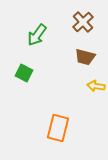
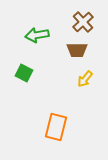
green arrow: rotated 45 degrees clockwise
brown trapezoid: moved 8 px left, 7 px up; rotated 15 degrees counterclockwise
yellow arrow: moved 11 px left, 7 px up; rotated 60 degrees counterclockwise
orange rectangle: moved 2 px left, 1 px up
